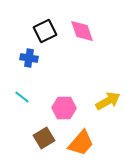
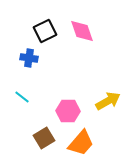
pink hexagon: moved 4 px right, 3 px down
